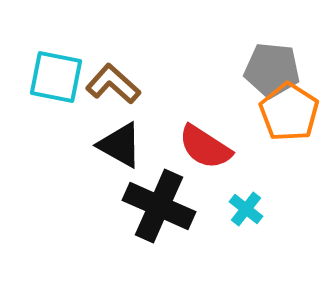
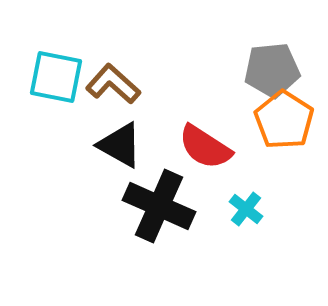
gray pentagon: rotated 12 degrees counterclockwise
orange pentagon: moved 5 px left, 8 px down
